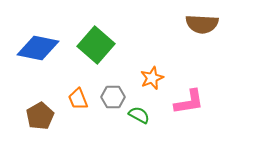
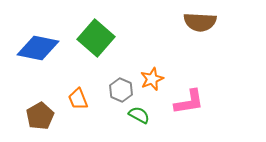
brown semicircle: moved 2 px left, 2 px up
green square: moved 7 px up
orange star: moved 1 px down
gray hexagon: moved 8 px right, 7 px up; rotated 25 degrees clockwise
